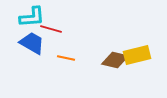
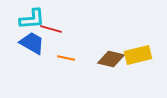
cyan L-shape: moved 2 px down
yellow rectangle: moved 1 px right
brown diamond: moved 4 px left, 1 px up
